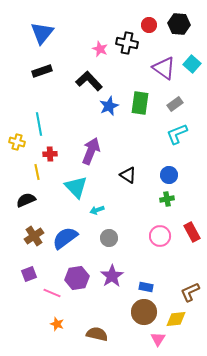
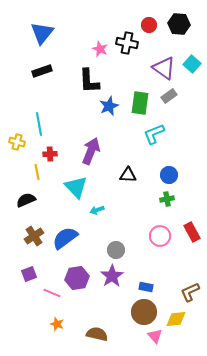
black L-shape: rotated 140 degrees counterclockwise
gray rectangle: moved 6 px left, 8 px up
cyan L-shape: moved 23 px left
black triangle: rotated 30 degrees counterclockwise
gray circle: moved 7 px right, 12 px down
pink triangle: moved 3 px left, 3 px up; rotated 14 degrees counterclockwise
